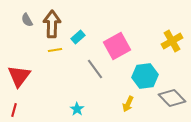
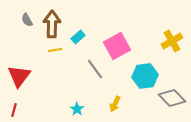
yellow arrow: moved 13 px left
